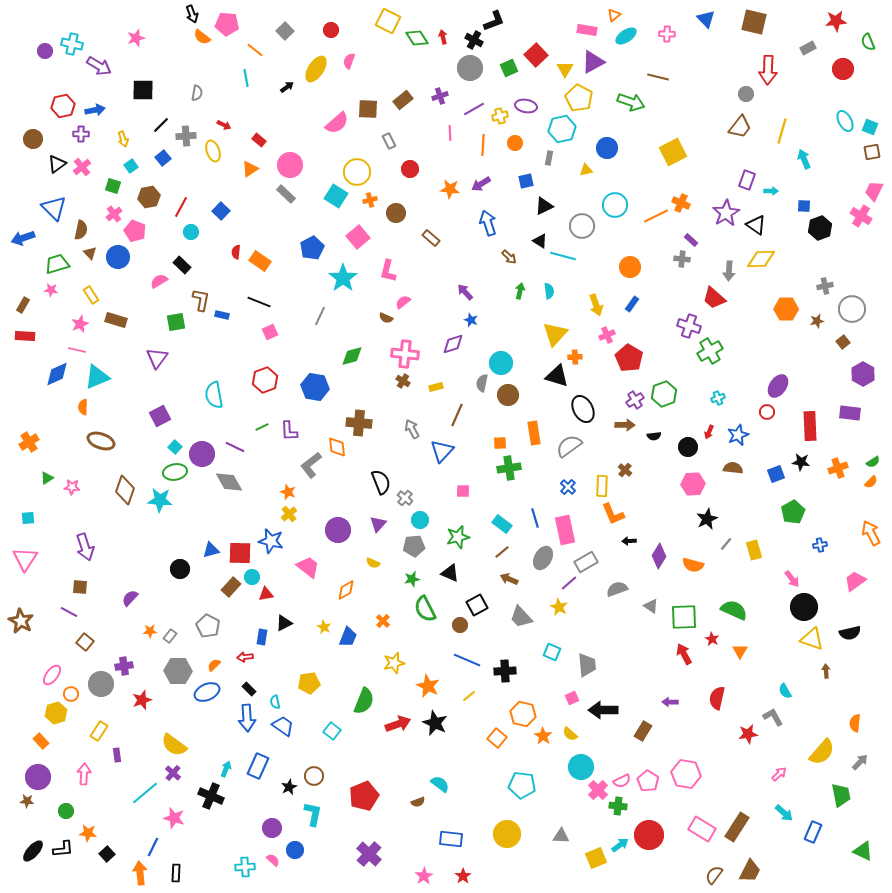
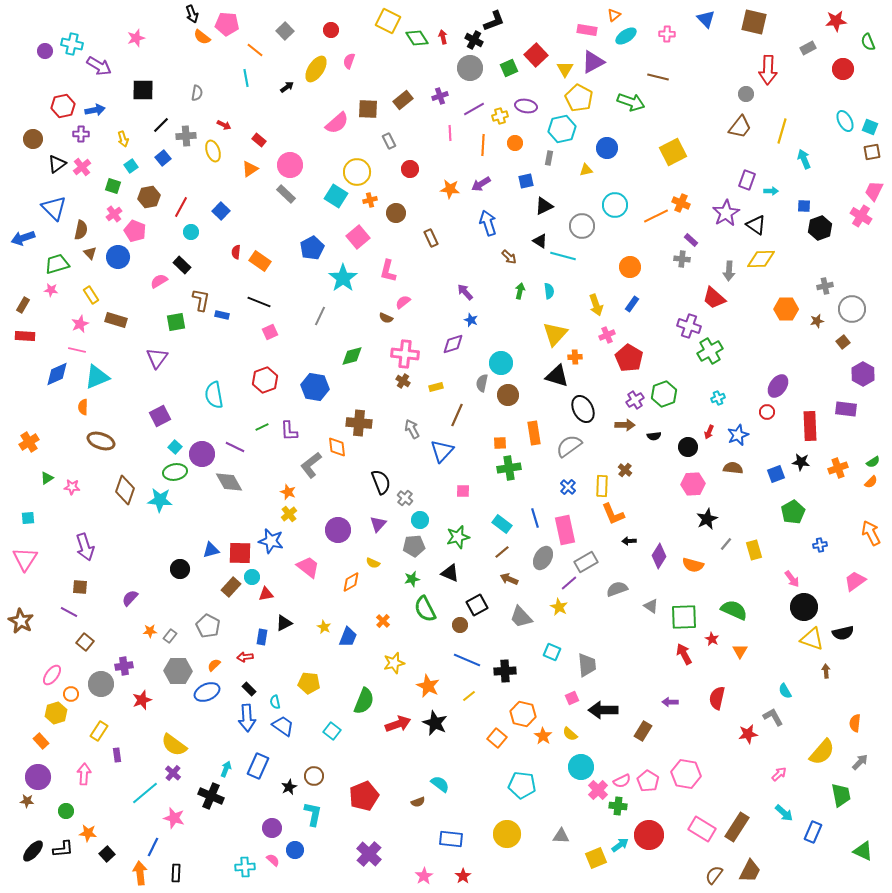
brown rectangle at (431, 238): rotated 24 degrees clockwise
purple rectangle at (850, 413): moved 4 px left, 4 px up
orange diamond at (346, 590): moved 5 px right, 8 px up
black semicircle at (850, 633): moved 7 px left
yellow pentagon at (309, 683): rotated 15 degrees clockwise
